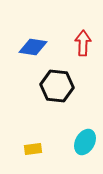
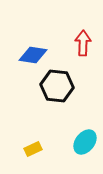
blue diamond: moved 8 px down
cyan ellipse: rotated 10 degrees clockwise
yellow rectangle: rotated 18 degrees counterclockwise
